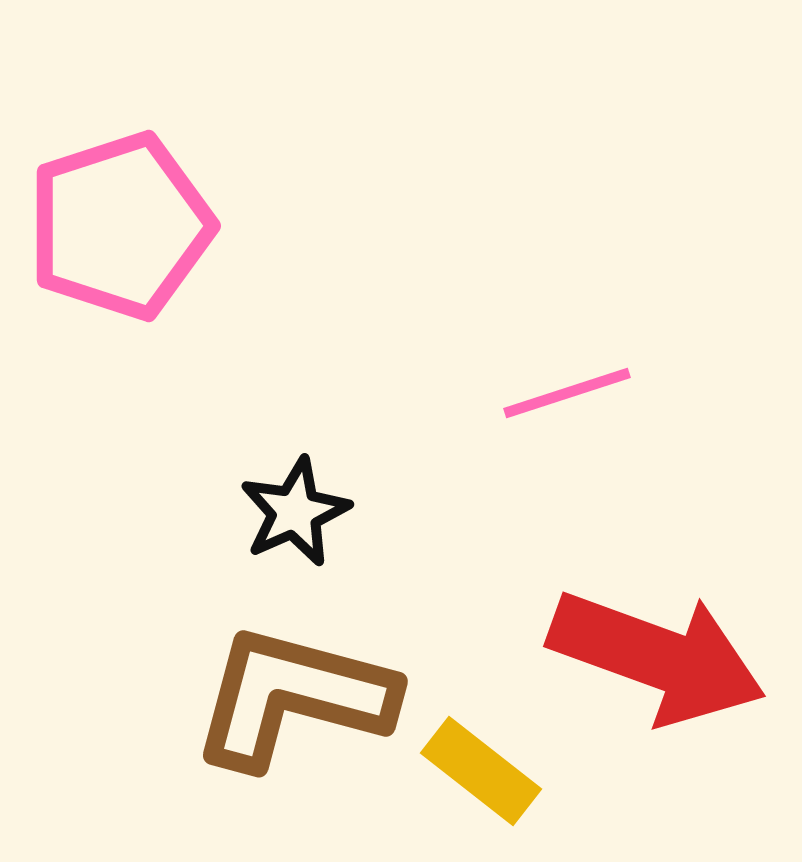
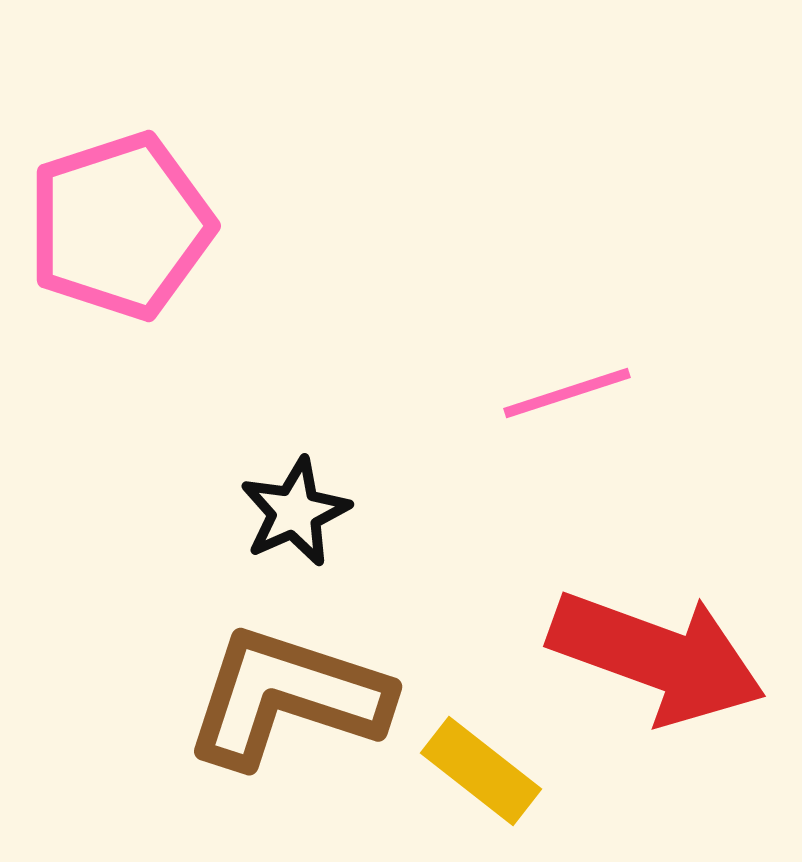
brown L-shape: moved 6 px left; rotated 3 degrees clockwise
